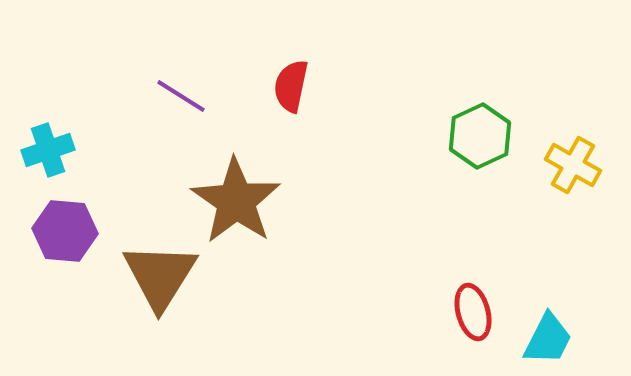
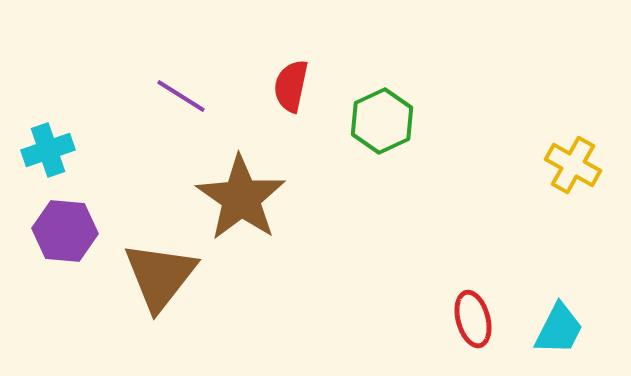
green hexagon: moved 98 px left, 15 px up
brown star: moved 5 px right, 3 px up
brown triangle: rotated 6 degrees clockwise
red ellipse: moved 7 px down
cyan trapezoid: moved 11 px right, 10 px up
